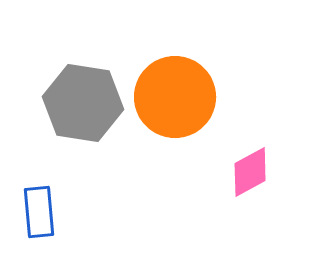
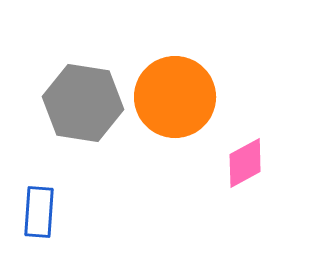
pink diamond: moved 5 px left, 9 px up
blue rectangle: rotated 9 degrees clockwise
